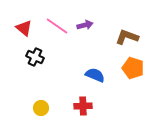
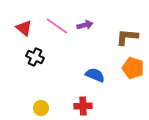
brown L-shape: rotated 15 degrees counterclockwise
